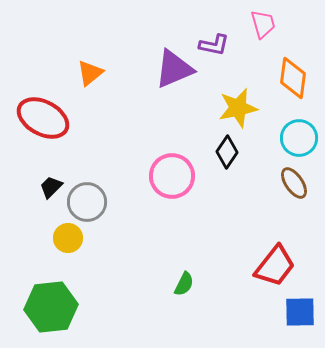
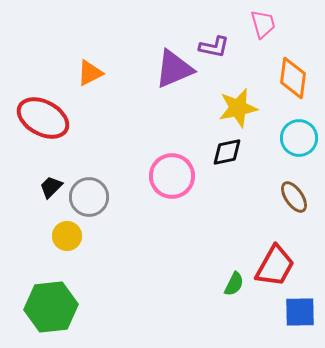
purple L-shape: moved 2 px down
orange triangle: rotated 12 degrees clockwise
black diamond: rotated 44 degrees clockwise
brown ellipse: moved 14 px down
gray circle: moved 2 px right, 5 px up
yellow circle: moved 1 px left, 2 px up
red trapezoid: rotated 9 degrees counterclockwise
green semicircle: moved 50 px right
